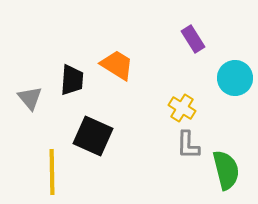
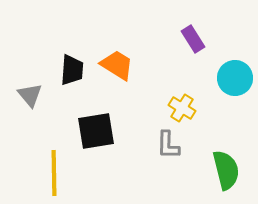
black trapezoid: moved 10 px up
gray triangle: moved 3 px up
black square: moved 3 px right, 5 px up; rotated 33 degrees counterclockwise
gray L-shape: moved 20 px left
yellow line: moved 2 px right, 1 px down
